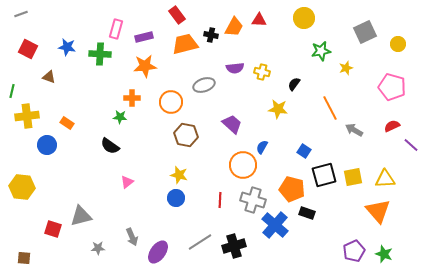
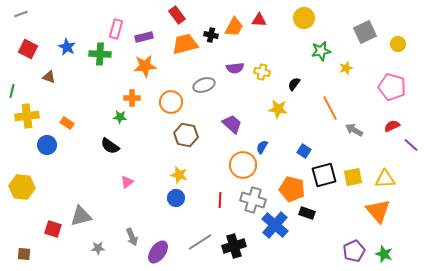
blue star at (67, 47): rotated 18 degrees clockwise
brown square at (24, 258): moved 4 px up
